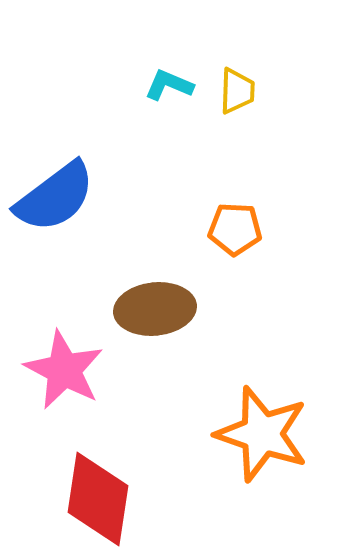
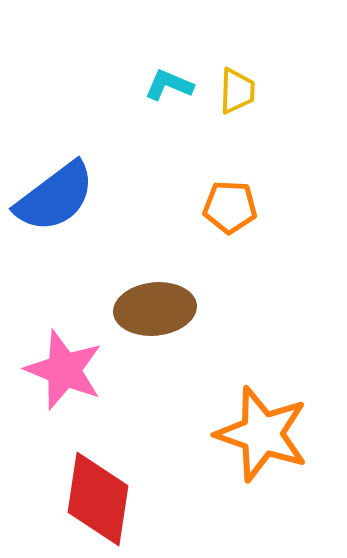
orange pentagon: moved 5 px left, 22 px up
pink star: rotated 6 degrees counterclockwise
